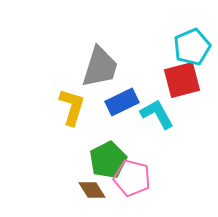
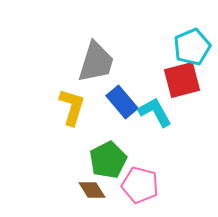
gray trapezoid: moved 4 px left, 5 px up
blue rectangle: rotated 76 degrees clockwise
cyan L-shape: moved 2 px left, 2 px up
pink pentagon: moved 8 px right, 7 px down
